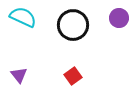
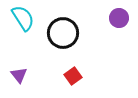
cyan semicircle: moved 1 px down; rotated 32 degrees clockwise
black circle: moved 10 px left, 8 px down
